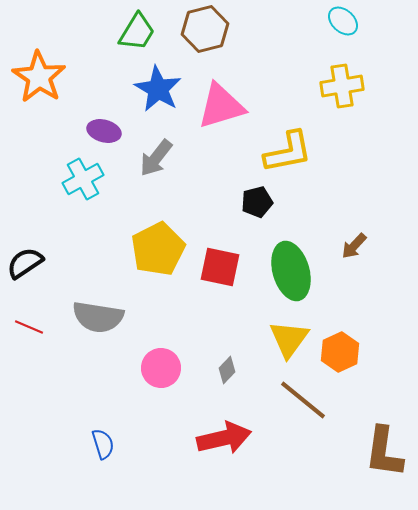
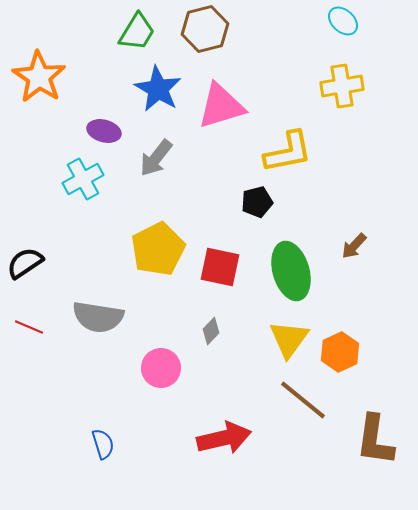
gray diamond: moved 16 px left, 39 px up
brown L-shape: moved 9 px left, 12 px up
